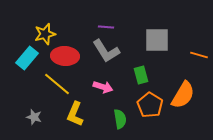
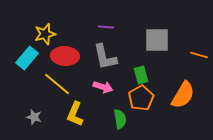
gray L-shape: moved 1 px left, 6 px down; rotated 20 degrees clockwise
orange pentagon: moved 9 px left, 7 px up; rotated 10 degrees clockwise
